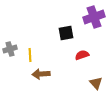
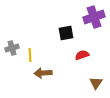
gray cross: moved 2 px right, 1 px up
brown arrow: moved 2 px right, 1 px up
brown triangle: rotated 16 degrees clockwise
